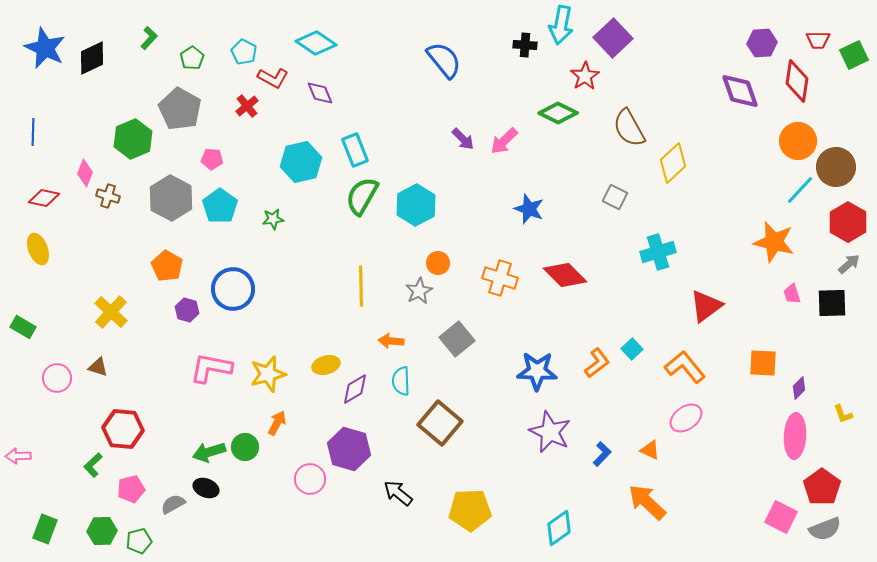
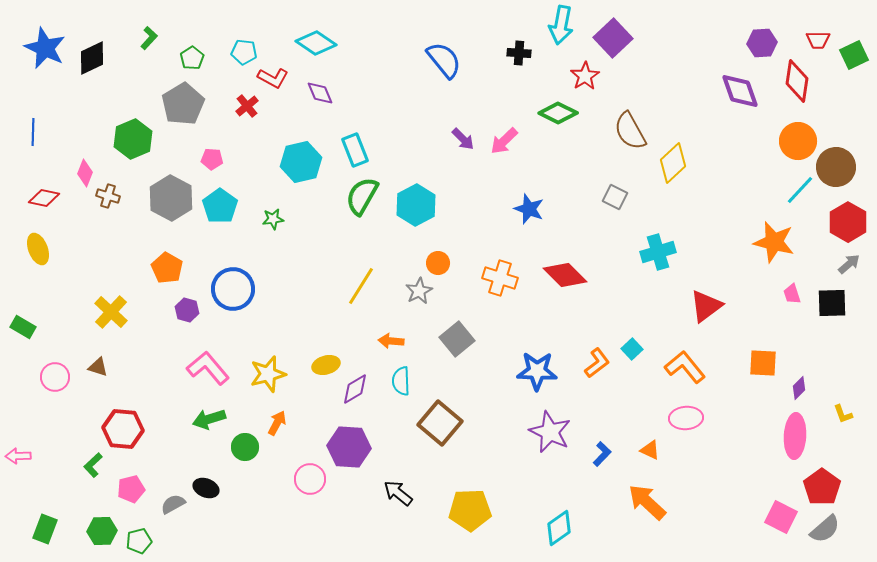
black cross at (525, 45): moved 6 px left, 8 px down
cyan pentagon at (244, 52): rotated 20 degrees counterclockwise
gray pentagon at (180, 109): moved 3 px right, 5 px up; rotated 12 degrees clockwise
brown semicircle at (629, 128): moved 1 px right, 3 px down
orange pentagon at (167, 266): moved 2 px down
yellow line at (361, 286): rotated 33 degrees clockwise
pink L-shape at (211, 368): moved 3 px left; rotated 39 degrees clockwise
pink circle at (57, 378): moved 2 px left, 1 px up
pink ellipse at (686, 418): rotated 32 degrees clockwise
purple hexagon at (349, 449): moved 2 px up; rotated 12 degrees counterclockwise
green arrow at (209, 452): moved 33 px up
gray semicircle at (825, 529): rotated 20 degrees counterclockwise
